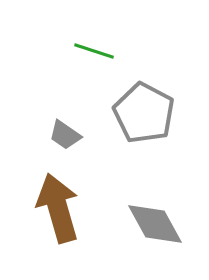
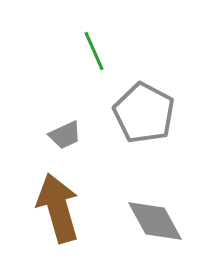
green line: rotated 48 degrees clockwise
gray trapezoid: rotated 60 degrees counterclockwise
gray diamond: moved 3 px up
